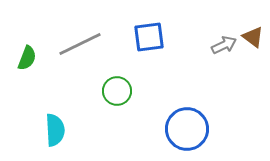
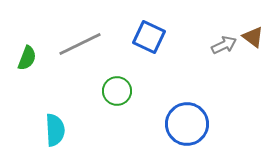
blue square: rotated 32 degrees clockwise
blue circle: moved 5 px up
